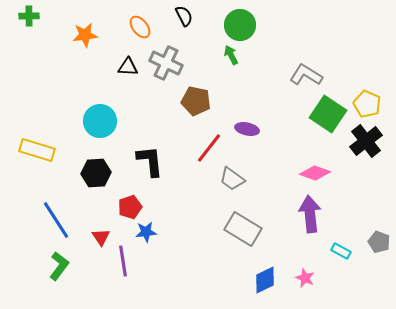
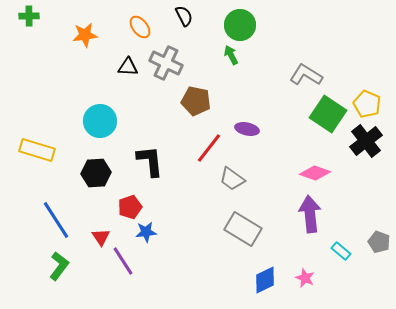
cyan rectangle: rotated 12 degrees clockwise
purple line: rotated 24 degrees counterclockwise
